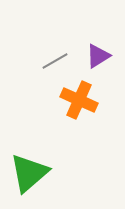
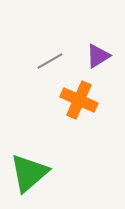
gray line: moved 5 px left
